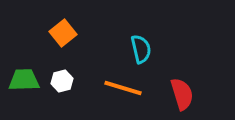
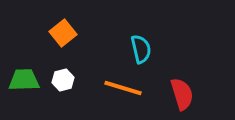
white hexagon: moved 1 px right, 1 px up
